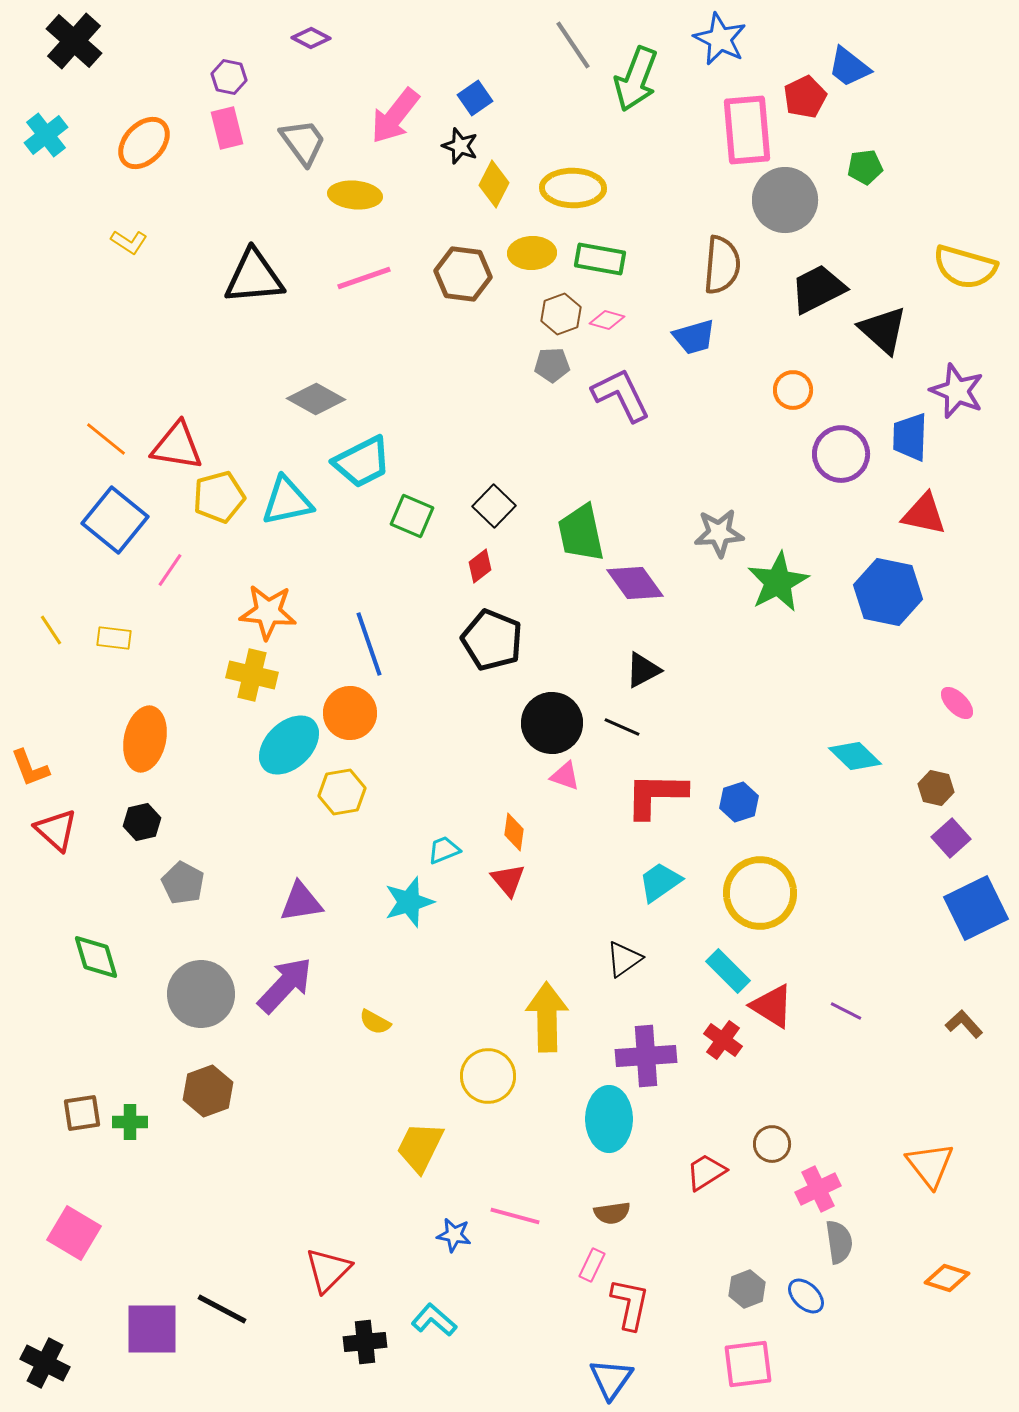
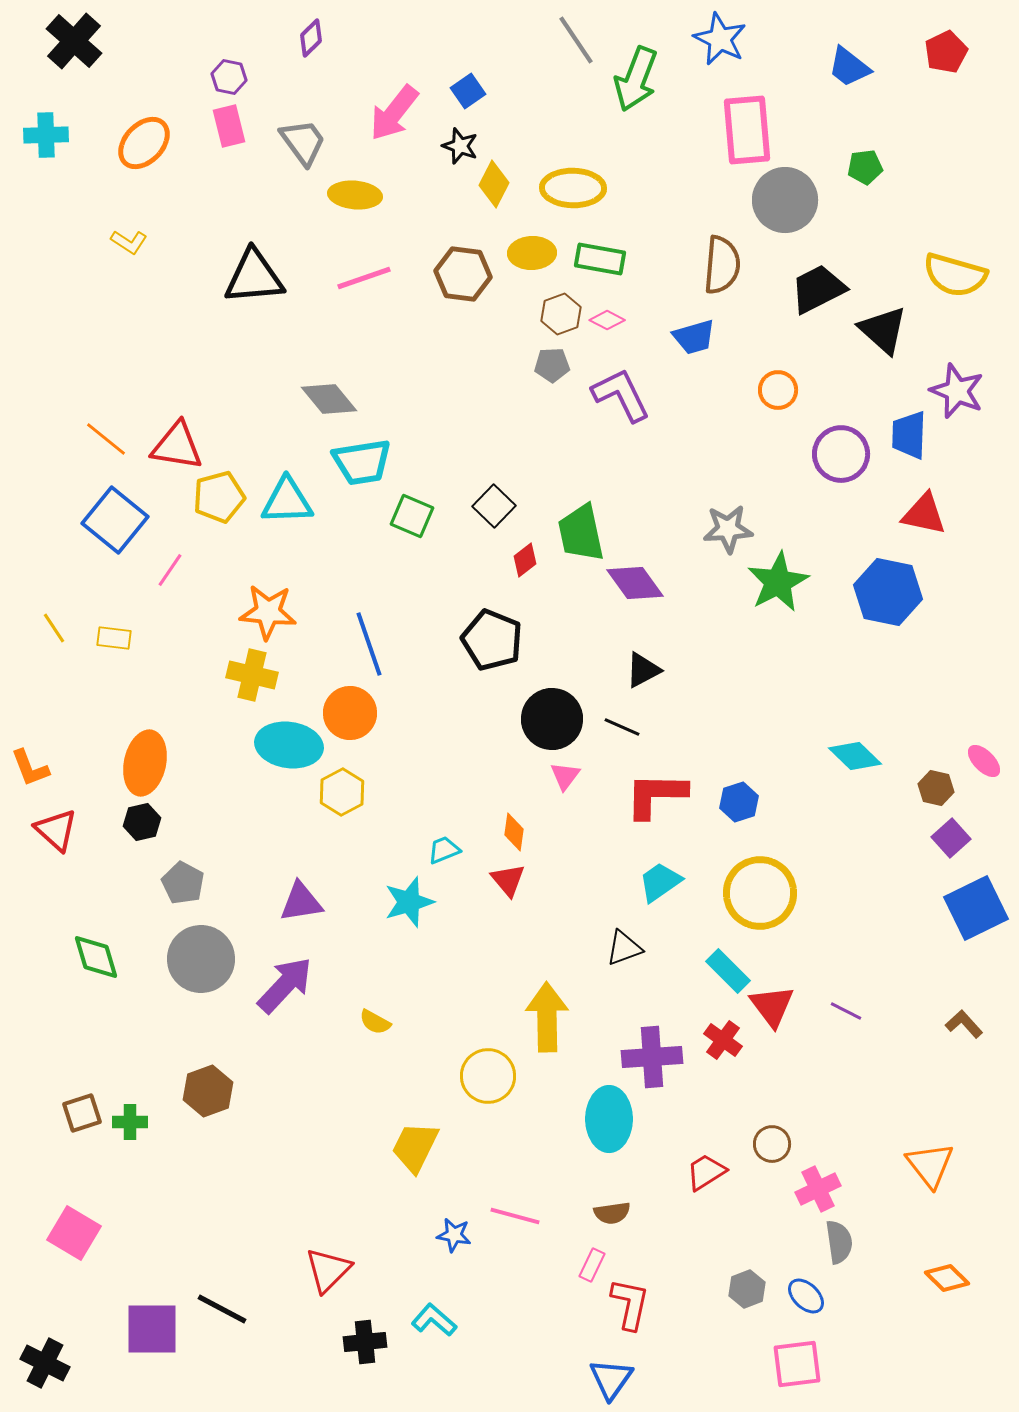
purple diamond at (311, 38): rotated 72 degrees counterclockwise
gray line at (573, 45): moved 3 px right, 5 px up
red pentagon at (805, 97): moved 141 px right, 45 px up
blue square at (475, 98): moved 7 px left, 7 px up
pink arrow at (395, 116): moved 1 px left, 3 px up
pink rectangle at (227, 128): moved 2 px right, 2 px up
cyan cross at (46, 135): rotated 36 degrees clockwise
yellow semicircle at (965, 267): moved 10 px left, 8 px down
pink diamond at (607, 320): rotated 12 degrees clockwise
orange circle at (793, 390): moved 15 px left
gray diamond at (316, 399): moved 13 px right; rotated 22 degrees clockwise
blue trapezoid at (910, 437): moved 1 px left, 2 px up
cyan trapezoid at (362, 462): rotated 18 degrees clockwise
cyan triangle at (287, 501): rotated 10 degrees clockwise
gray star at (719, 533): moved 9 px right, 4 px up
red diamond at (480, 566): moved 45 px right, 6 px up
yellow line at (51, 630): moved 3 px right, 2 px up
pink ellipse at (957, 703): moved 27 px right, 58 px down
black circle at (552, 723): moved 4 px up
orange ellipse at (145, 739): moved 24 px down
cyan ellipse at (289, 745): rotated 52 degrees clockwise
pink triangle at (565, 776): rotated 48 degrees clockwise
yellow hexagon at (342, 792): rotated 18 degrees counterclockwise
black triangle at (624, 959): moved 11 px up; rotated 15 degrees clockwise
gray circle at (201, 994): moved 35 px up
red triangle at (772, 1006): rotated 21 degrees clockwise
purple cross at (646, 1056): moved 6 px right, 1 px down
brown square at (82, 1113): rotated 9 degrees counterclockwise
yellow trapezoid at (420, 1147): moved 5 px left
orange diamond at (947, 1278): rotated 27 degrees clockwise
pink square at (748, 1364): moved 49 px right
